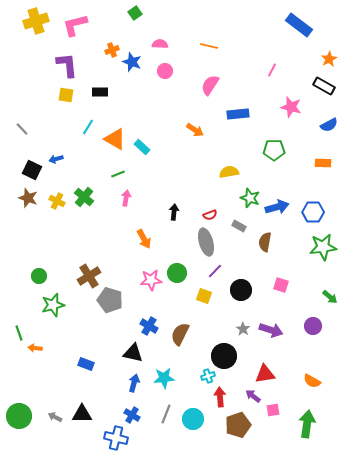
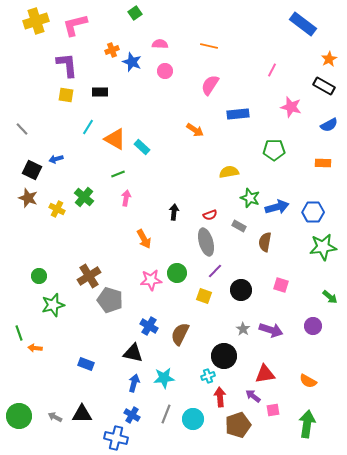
blue rectangle at (299, 25): moved 4 px right, 1 px up
yellow cross at (57, 201): moved 8 px down
orange semicircle at (312, 381): moved 4 px left
